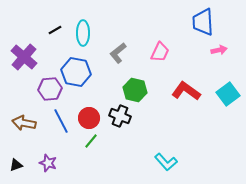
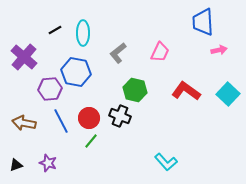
cyan square: rotated 10 degrees counterclockwise
